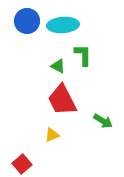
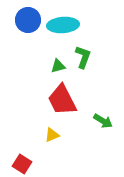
blue circle: moved 1 px right, 1 px up
green L-shape: moved 2 px down; rotated 20 degrees clockwise
green triangle: rotated 42 degrees counterclockwise
red square: rotated 18 degrees counterclockwise
